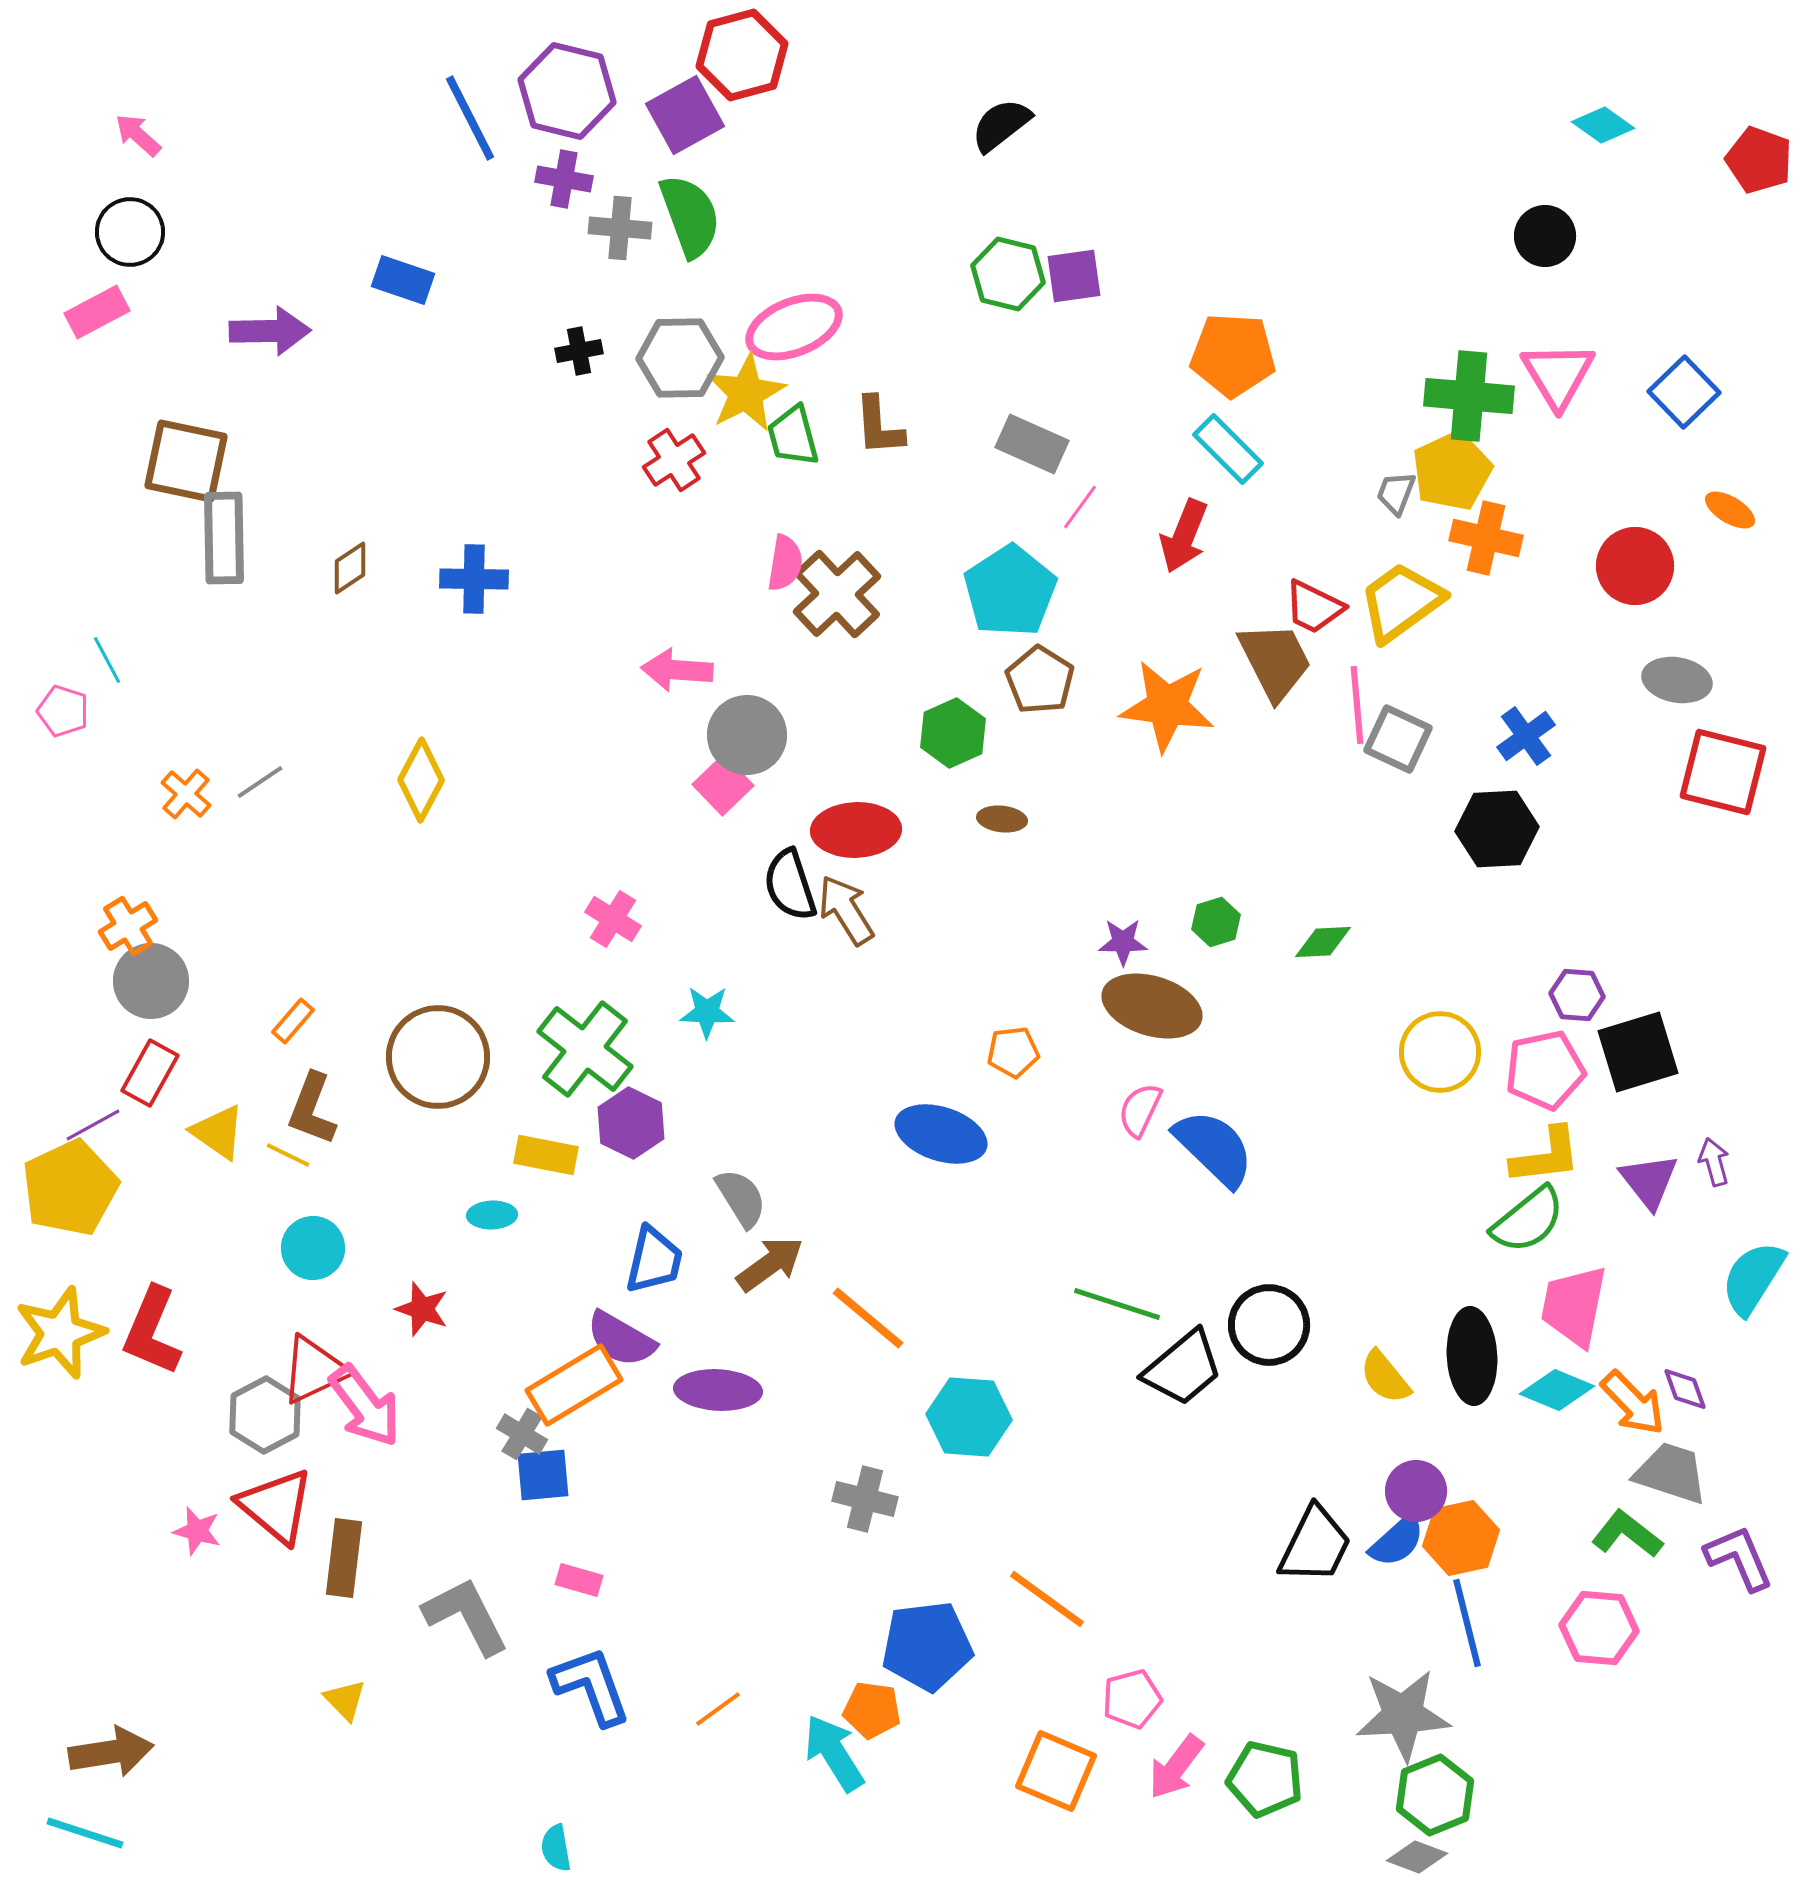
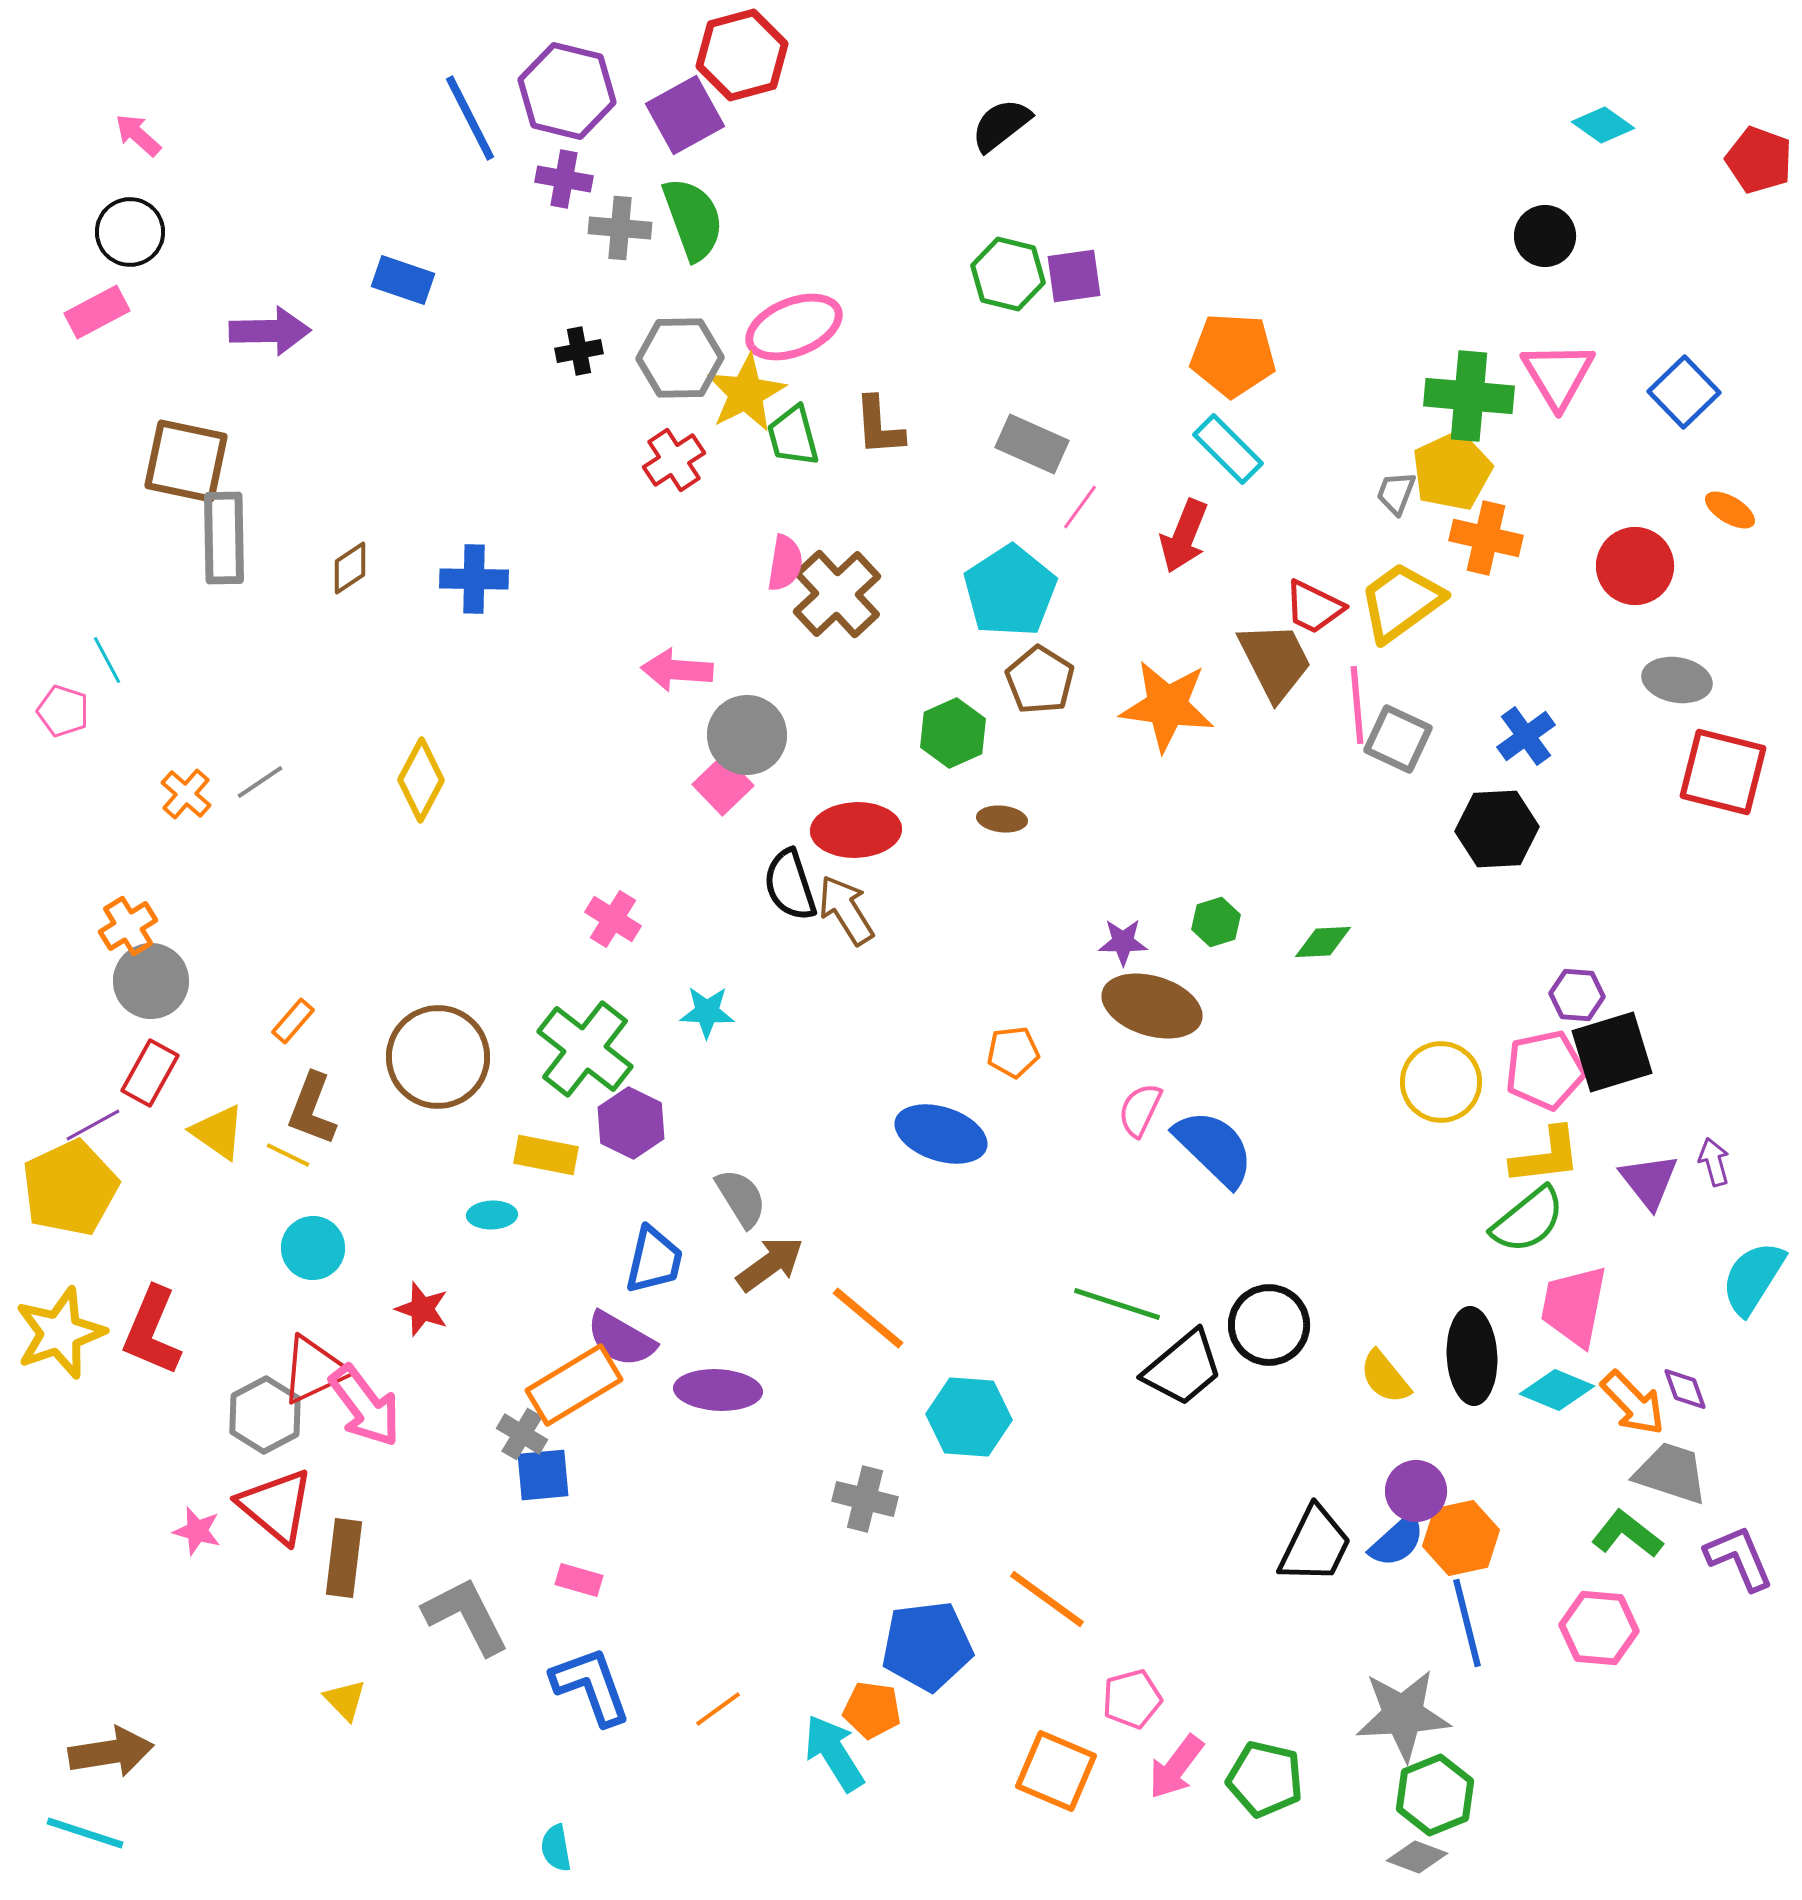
green semicircle at (690, 216): moved 3 px right, 3 px down
yellow circle at (1440, 1052): moved 1 px right, 30 px down
black square at (1638, 1052): moved 26 px left
